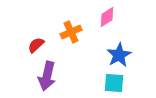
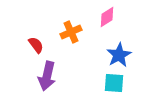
red semicircle: rotated 96 degrees clockwise
